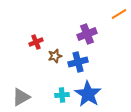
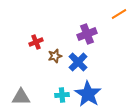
blue cross: rotated 30 degrees counterclockwise
gray triangle: rotated 30 degrees clockwise
